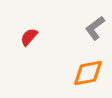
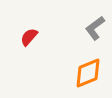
orange diamond: rotated 12 degrees counterclockwise
